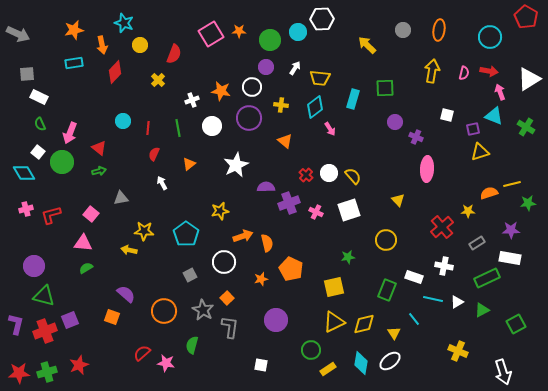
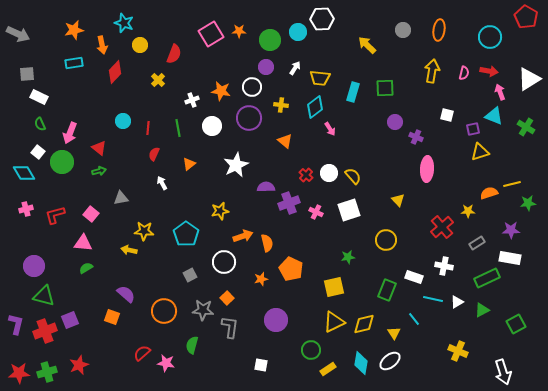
cyan rectangle at (353, 99): moved 7 px up
red L-shape at (51, 215): moved 4 px right
gray star at (203, 310): rotated 25 degrees counterclockwise
